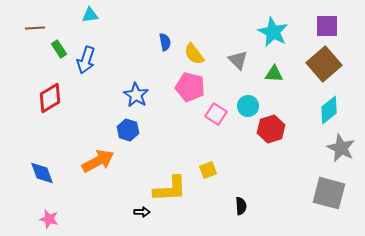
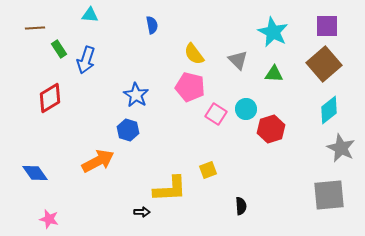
cyan triangle: rotated 12 degrees clockwise
blue semicircle: moved 13 px left, 17 px up
cyan circle: moved 2 px left, 3 px down
blue diamond: moved 7 px left; rotated 16 degrees counterclockwise
gray square: moved 2 px down; rotated 20 degrees counterclockwise
